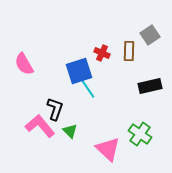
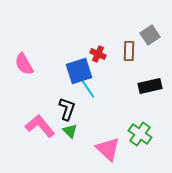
red cross: moved 4 px left, 1 px down
black L-shape: moved 12 px right
